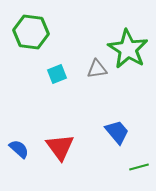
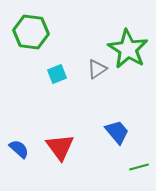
gray triangle: rotated 25 degrees counterclockwise
